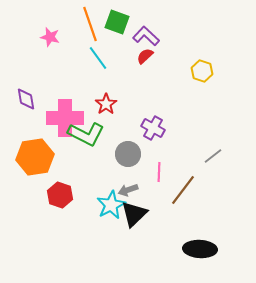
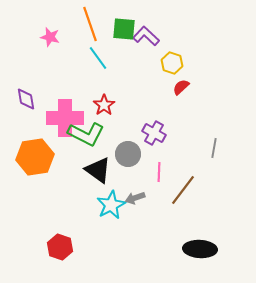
green square: moved 7 px right, 7 px down; rotated 15 degrees counterclockwise
red semicircle: moved 36 px right, 31 px down
yellow hexagon: moved 30 px left, 8 px up
red star: moved 2 px left, 1 px down
purple cross: moved 1 px right, 5 px down
gray line: moved 1 px right, 8 px up; rotated 42 degrees counterclockwise
gray arrow: moved 7 px right, 8 px down
red hexagon: moved 52 px down
black triangle: moved 36 px left, 44 px up; rotated 40 degrees counterclockwise
